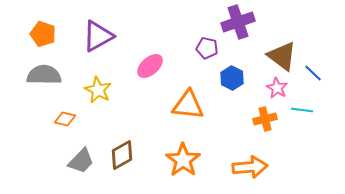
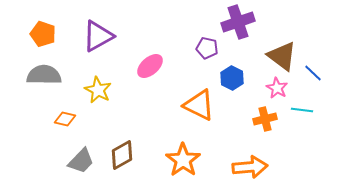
orange triangle: moved 11 px right; rotated 20 degrees clockwise
